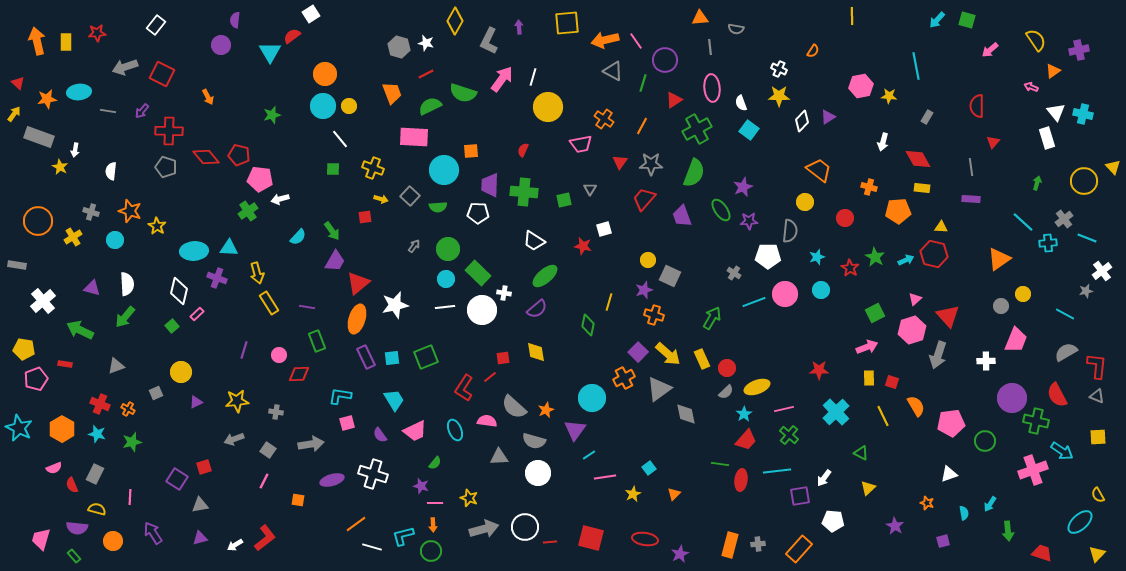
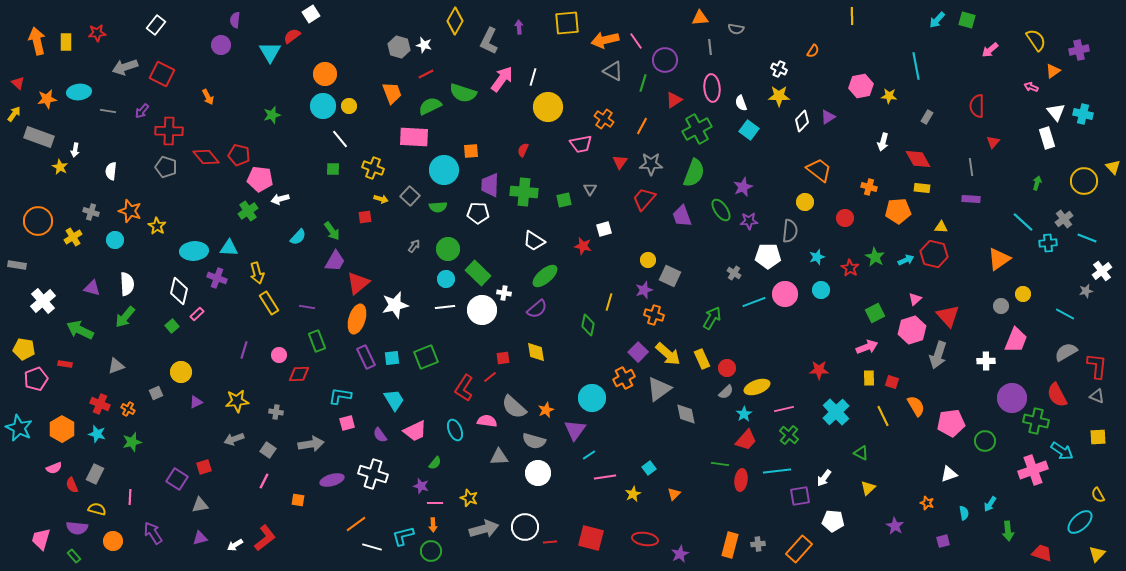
white star at (426, 43): moved 2 px left, 2 px down
